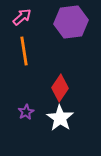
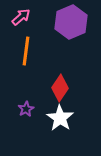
pink arrow: moved 1 px left
purple hexagon: rotated 16 degrees counterclockwise
orange line: moved 2 px right; rotated 16 degrees clockwise
purple star: moved 3 px up
